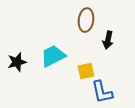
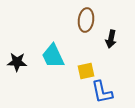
black arrow: moved 3 px right, 1 px up
cyan trapezoid: rotated 88 degrees counterclockwise
black star: rotated 18 degrees clockwise
